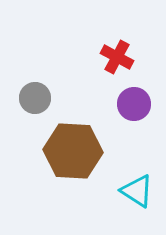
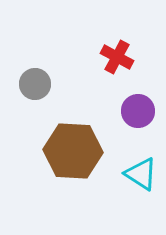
gray circle: moved 14 px up
purple circle: moved 4 px right, 7 px down
cyan triangle: moved 4 px right, 17 px up
